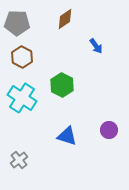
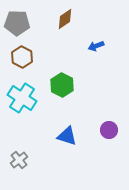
blue arrow: rotated 105 degrees clockwise
